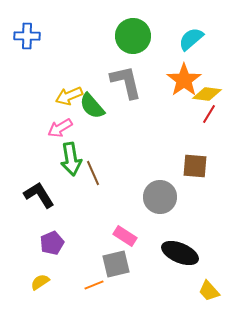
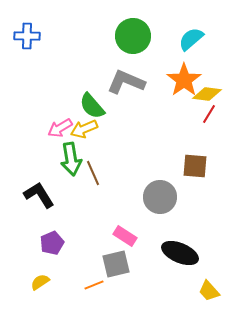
gray L-shape: rotated 54 degrees counterclockwise
yellow arrow: moved 15 px right, 33 px down
